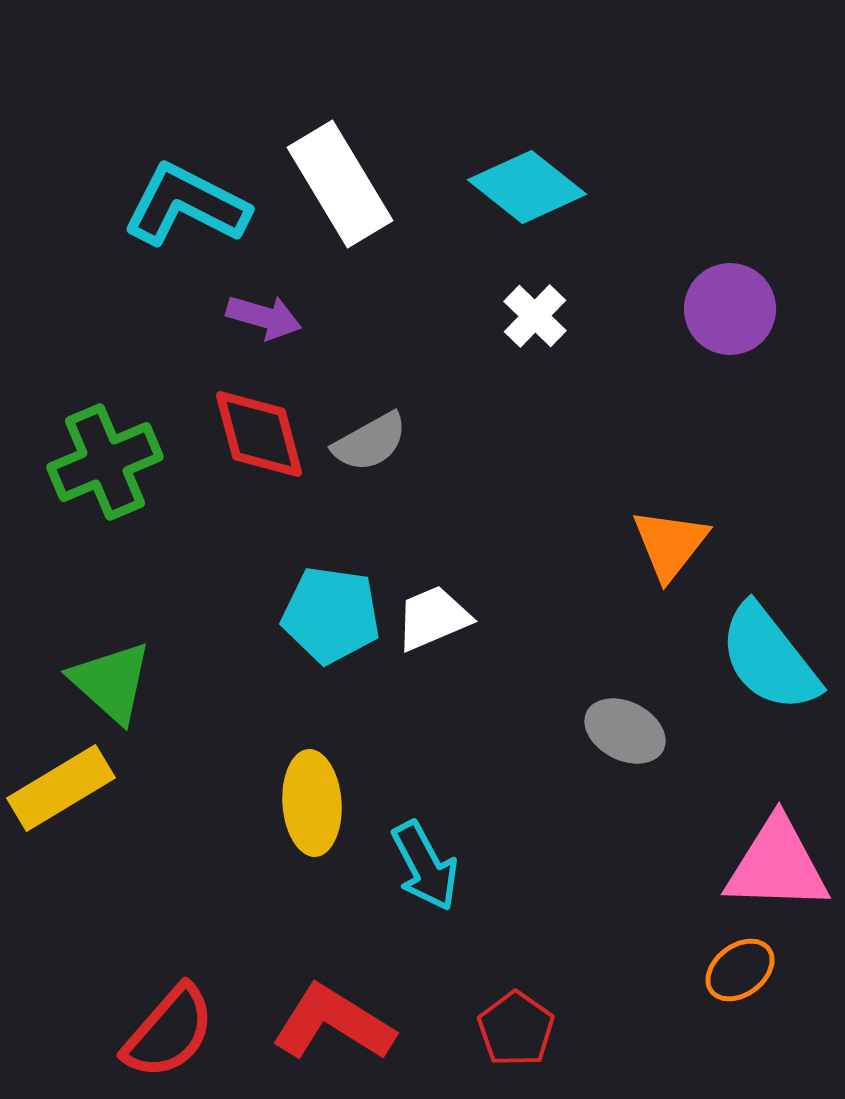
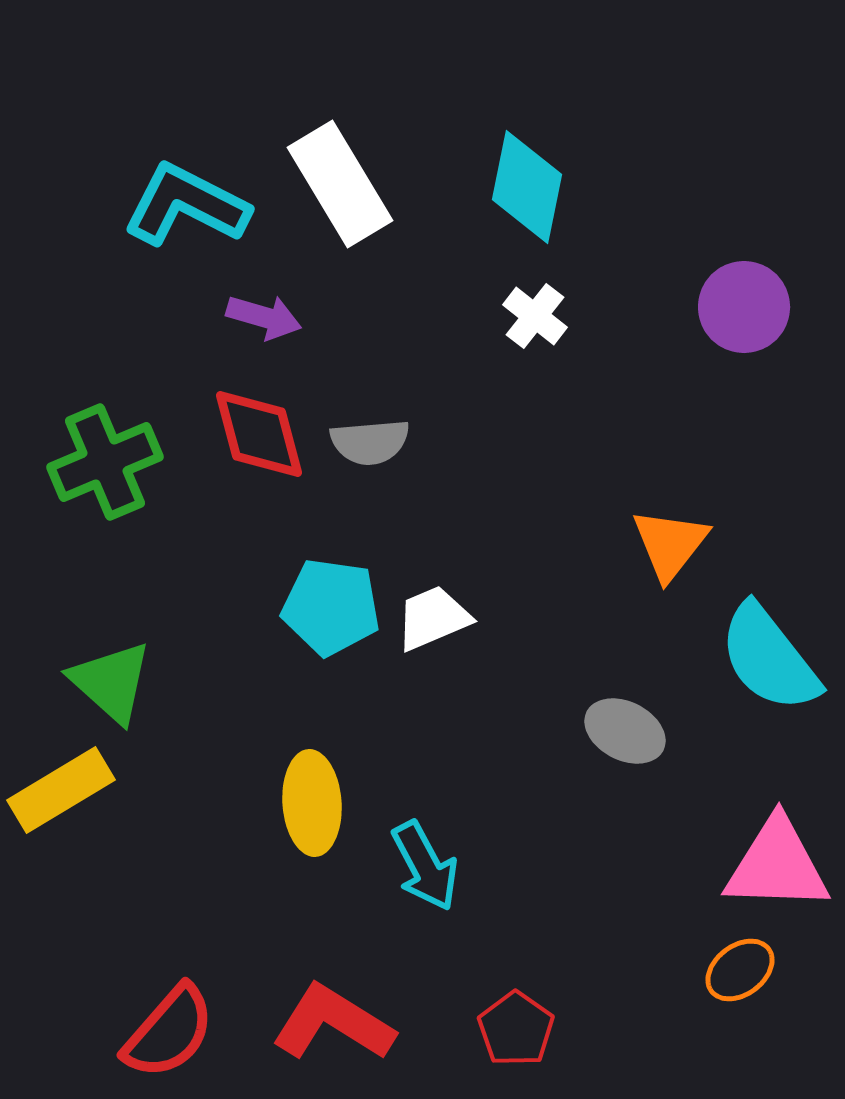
cyan diamond: rotated 63 degrees clockwise
purple circle: moved 14 px right, 2 px up
white cross: rotated 6 degrees counterclockwise
gray semicircle: rotated 24 degrees clockwise
cyan pentagon: moved 8 px up
yellow rectangle: moved 2 px down
